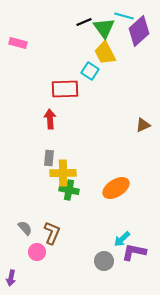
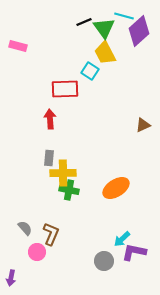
pink rectangle: moved 3 px down
brown L-shape: moved 1 px left, 1 px down
